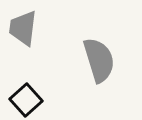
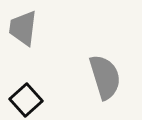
gray semicircle: moved 6 px right, 17 px down
